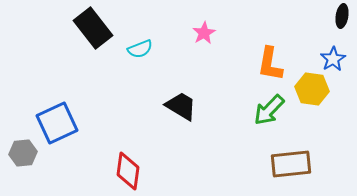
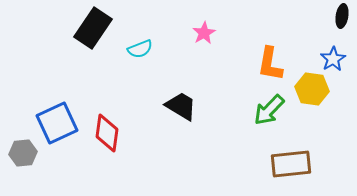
black rectangle: rotated 72 degrees clockwise
red diamond: moved 21 px left, 38 px up
